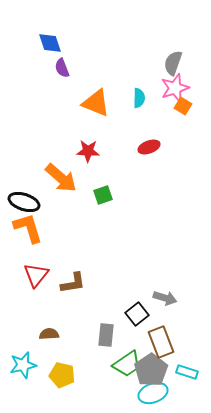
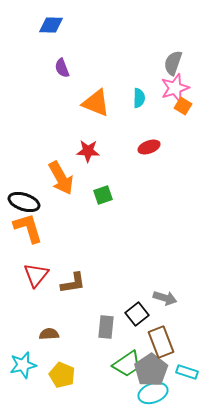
blue diamond: moved 1 px right, 18 px up; rotated 70 degrees counterclockwise
orange arrow: rotated 20 degrees clockwise
gray rectangle: moved 8 px up
yellow pentagon: rotated 10 degrees clockwise
